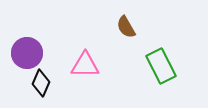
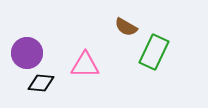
brown semicircle: rotated 30 degrees counterclockwise
green rectangle: moved 7 px left, 14 px up; rotated 52 degrees clockwise
black diamond: rotated 72 degrees clockwise
